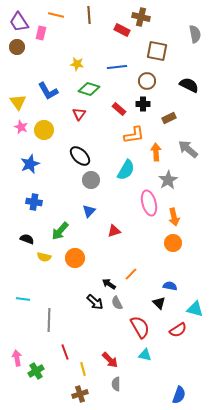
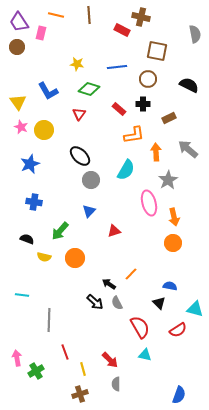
brown circle at (147, 81): moved 1 px right, 2 px up
cyan line at (23, 299): moved 1 px left, 4 px up
